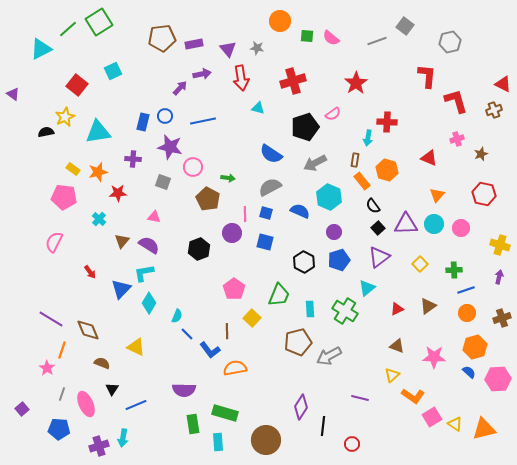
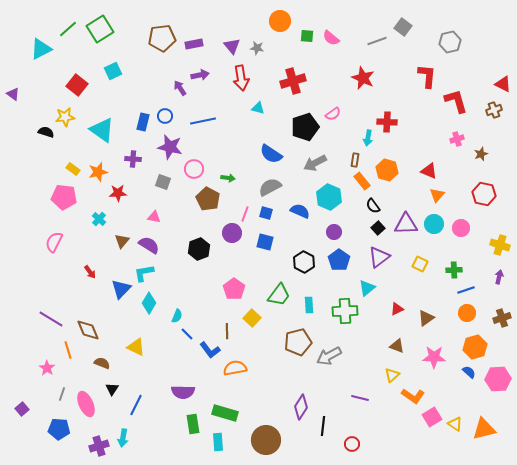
green square at (99, 22): moved 1 px right, 7 px down
gray square at (405, 26): moved 2 px left, 1 px down
purple triangle at (228, 49): moved 4 px right, 3 px up
purple arrow at (202, 74): moved 2 px left, 1 px down
red star at (356, 83): moved 7 px right, 5 px up; rotated 15 degrees counterclockwise
purple arrow at (180, 88): rotated 77 degrees counterclockwise
yellow star at (65, 117): rotated 18 degrees clockwise
black semicircle at (46, 132): rotated 28 degrees clockwise
cyan triangle at (98, 132): moved 4 px right, 2 px up; rotated 44 degrees clockwise
red triangle at (429, 158): moved 13 px down
pink circle at (193, 167): moved 1 px right, 2 px down
pink line at (245, 214): rotated 21 degrees clockwise
blue pentagon at (339, 260): rotated 20 degrees counterclockwise
yellow square at (420, 264): rotated 21 degrees counterclockwise
green trapezoid at (279, 295): rotated 15 degrees clockwise
brown triangle at (428, 306): moved 2 px left, 12 px down
cyan rectangle at (310, 309): moved 1 px left, 4 px up
green cross at (345, 311): rotated 35 degrees counterclockwise
orange line at (62, 350): moved 6 px right; rotated 36 degrees counterclockwise
purple semicircle at (184, 390): moved 1 px left, 2 px down
blue line at (136, 405): rotated 40 degrees counterclockwise
